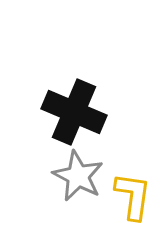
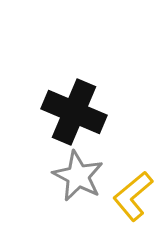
yellow L-shape: rotated 138 degrees counterclockwise
